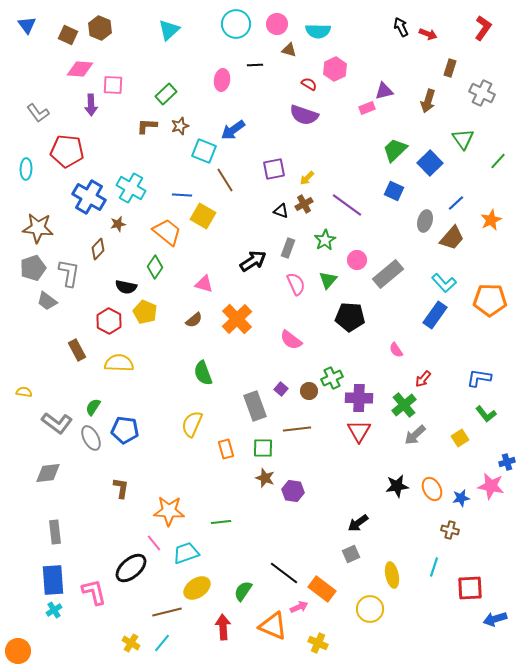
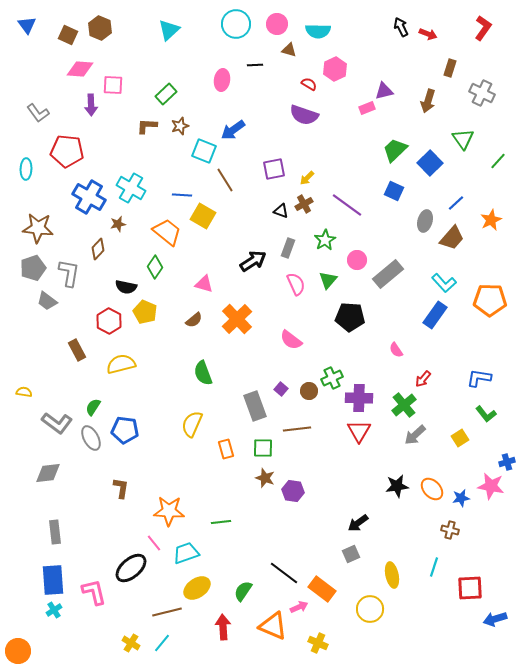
yellow semicircle at (119, 363): moved 2 px right, 1 px down; rotated 16 degrees counterclockwise
orange ellipse at (432, 489): rotated 15 degrees counterclockwise
